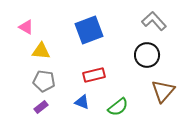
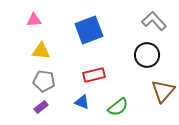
pink triangle: moved 8 px right, 7 px up; rotated 35 degrees counterclockwise
